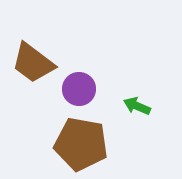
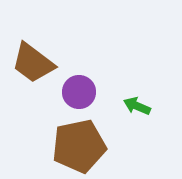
purple circle: moved 3 px down
brown pentagon: moved 2 px left, 2 px down; rotated 22 degrees counterclockwise
